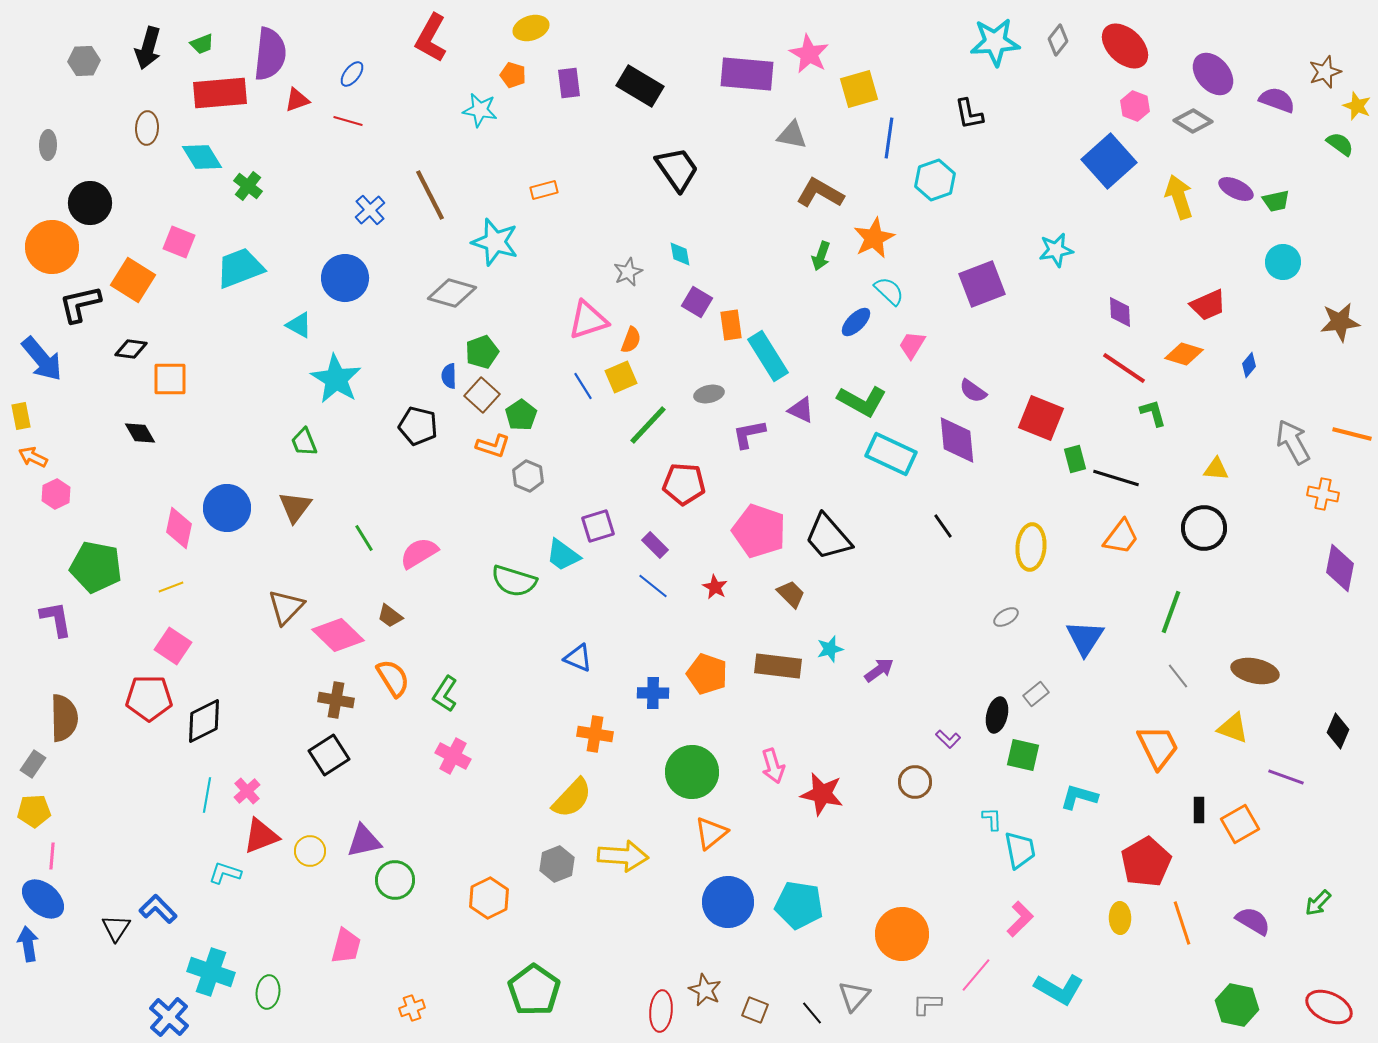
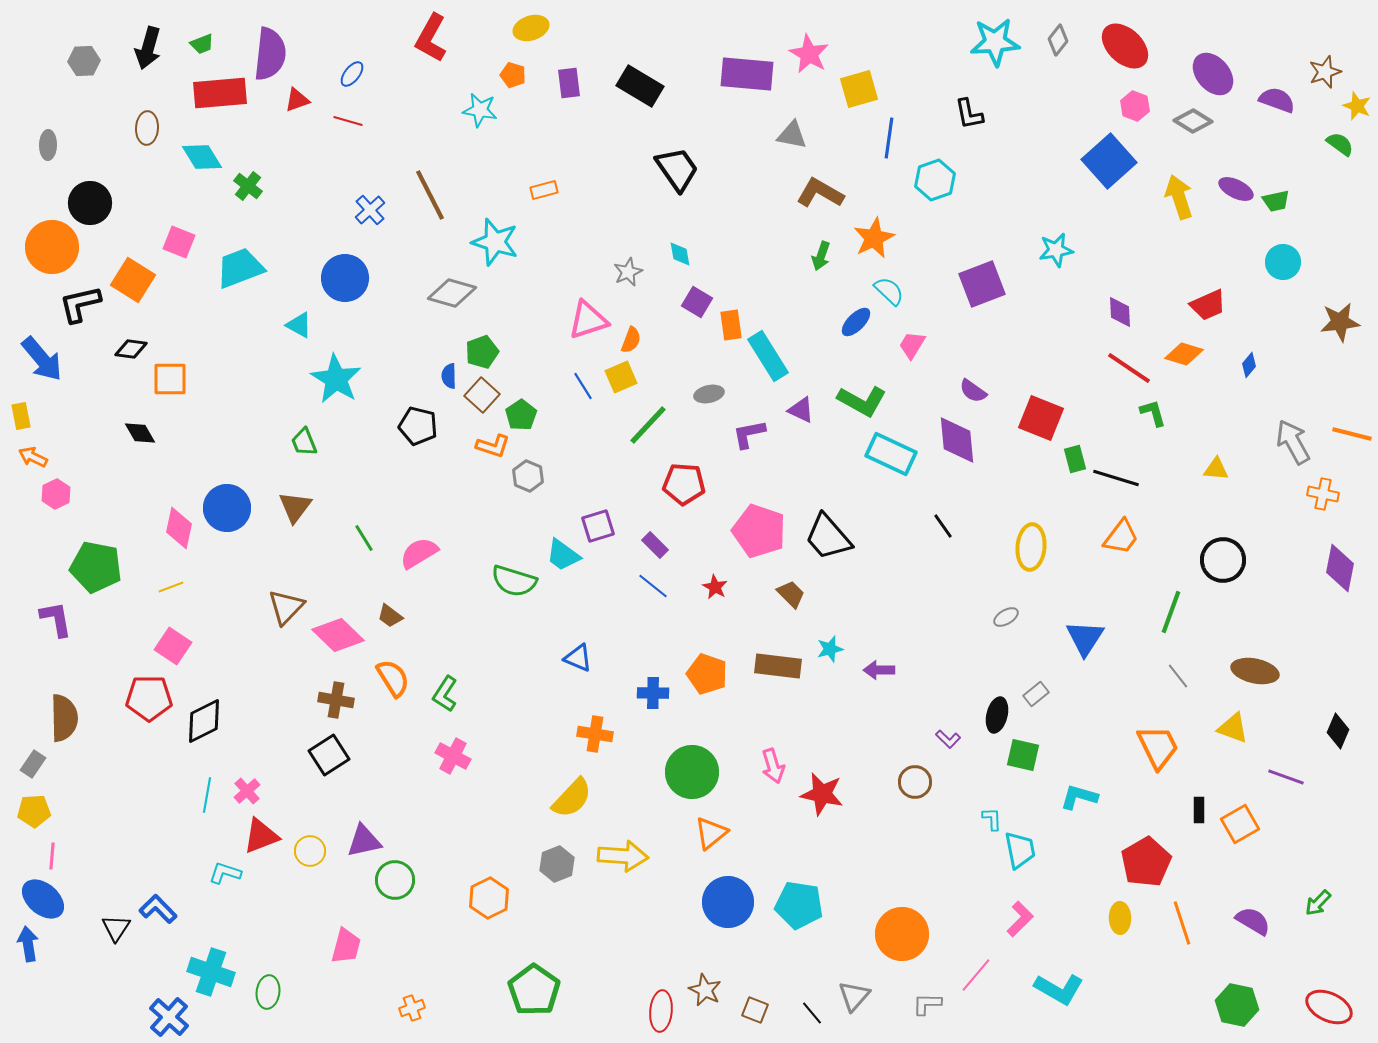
red line at (1124, 368): moved 5 px right
black circle at (1204, 528): moved 19 px right, 32 px down
purple arrow at (879, 670): rotated 144 degrees counterclockwise
